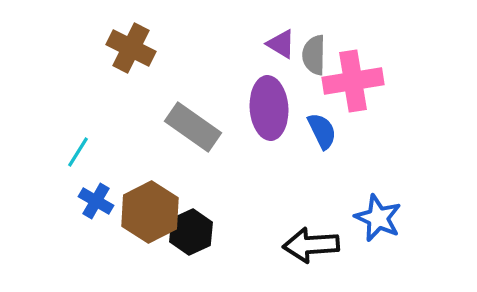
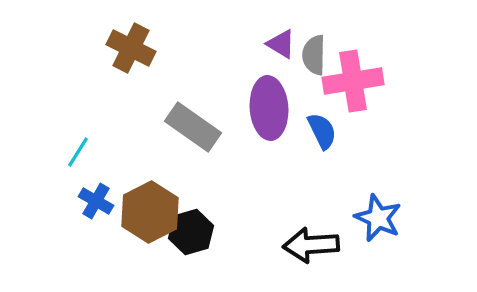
black hexagon: rotated 9 degrees clockwise
